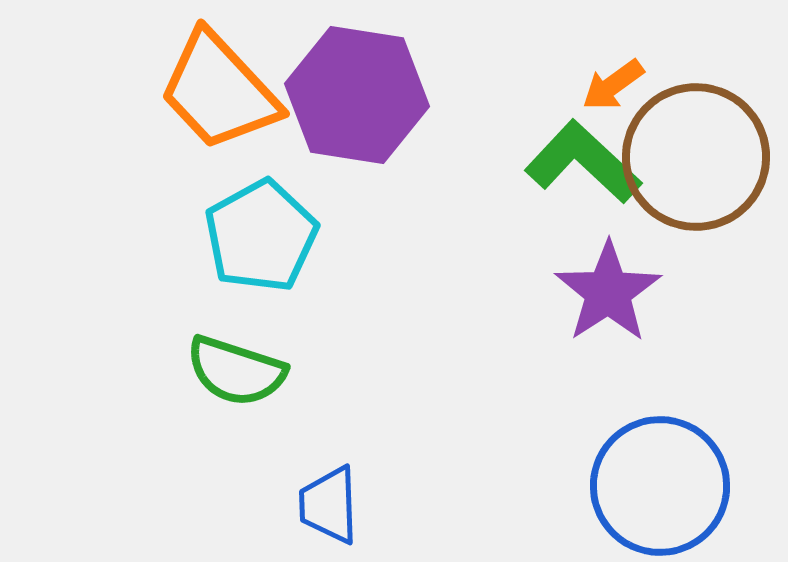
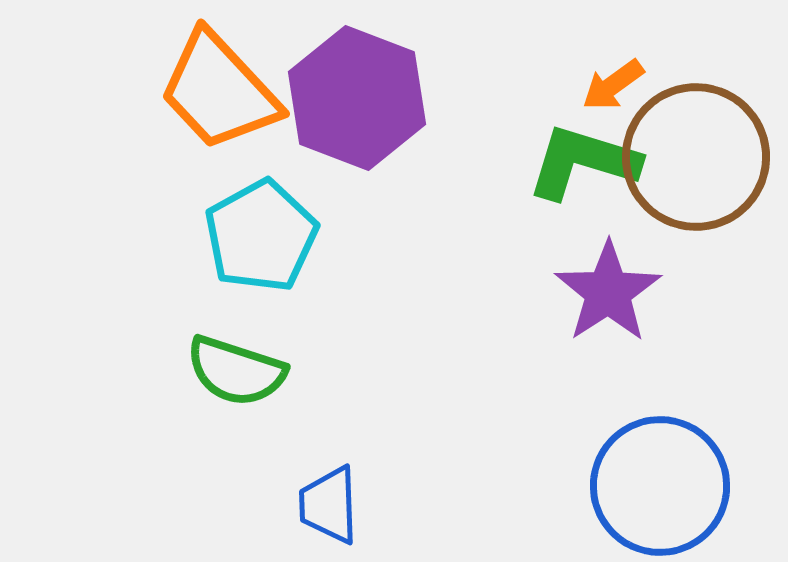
purple hexagon: moved 3 px down; rotated 12 degrees clockwise
green L-shape: rotated 26 degrees counterclockwise
